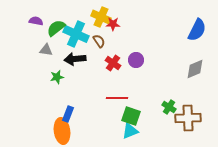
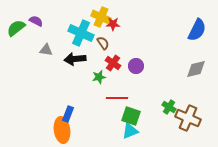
purple semicircle: rotated 16 degrees clockwise
green semicircle: moved 40 px left
cyan cross: moved 5 px right, 1 px up
brown semicircle: moved 4 px right, 2 px down
purple circle: moved 6 px down
gray diamond: moved 1 px right; rotated 10 degrees clockwise
green star: moved 42 px right
brown cross: rotated 25 degrees clockwise
orange ellipse: moved 1 px up
